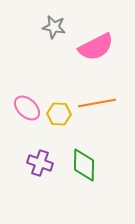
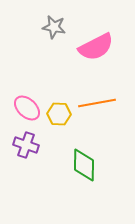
purple cross: moved 14 px left, 18 px up
